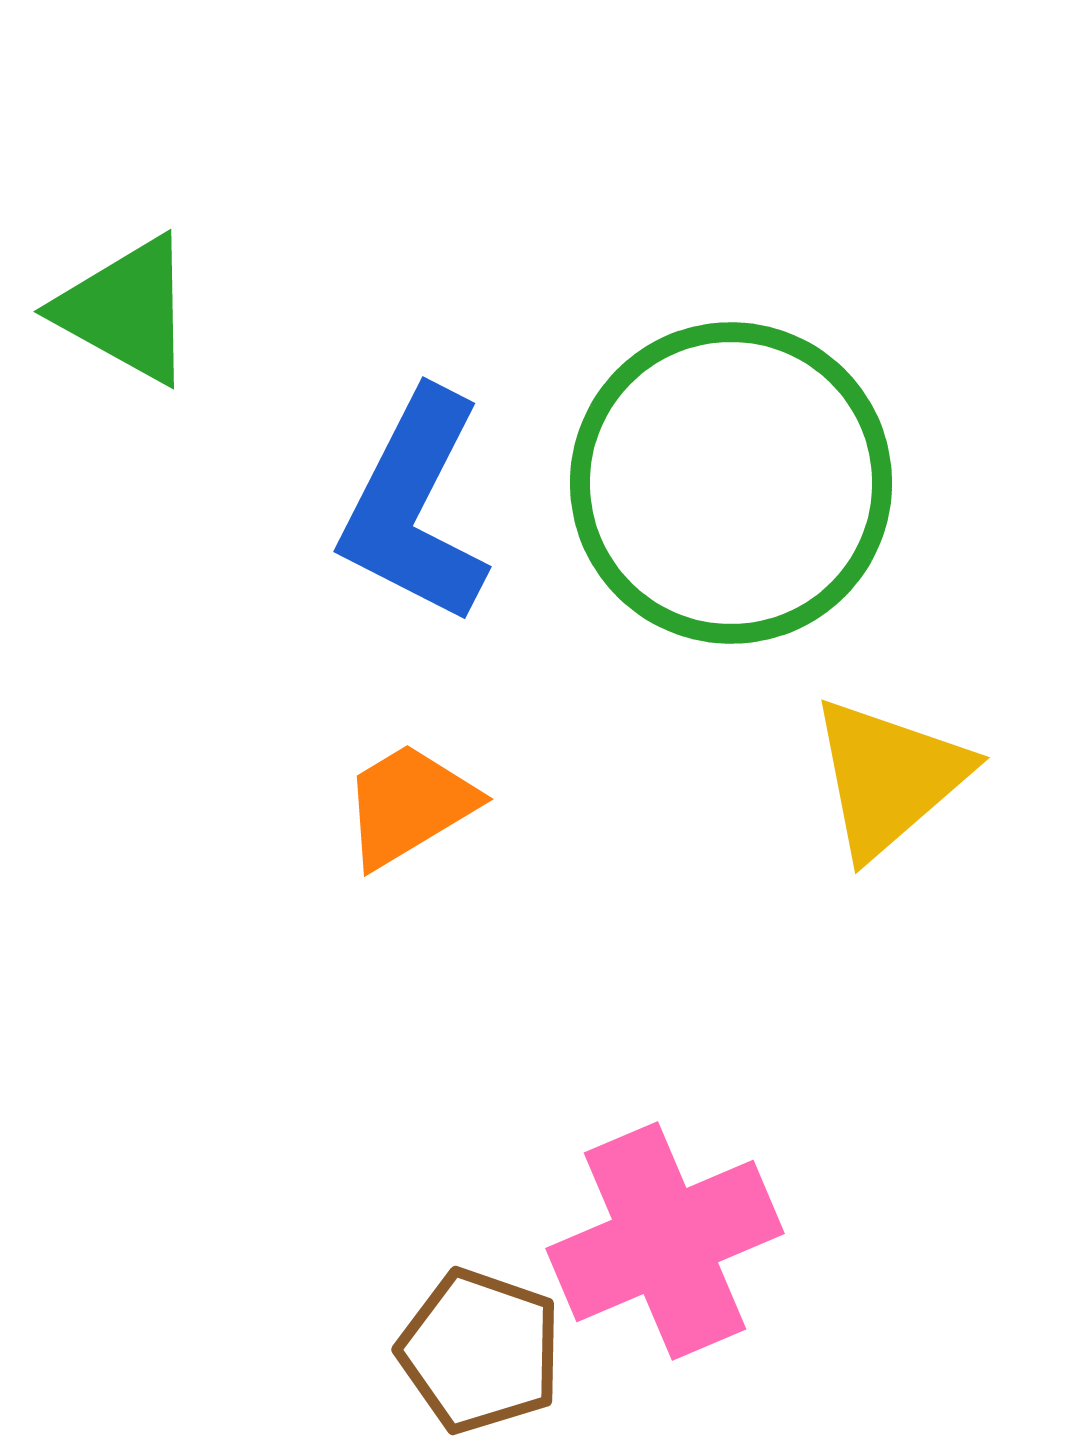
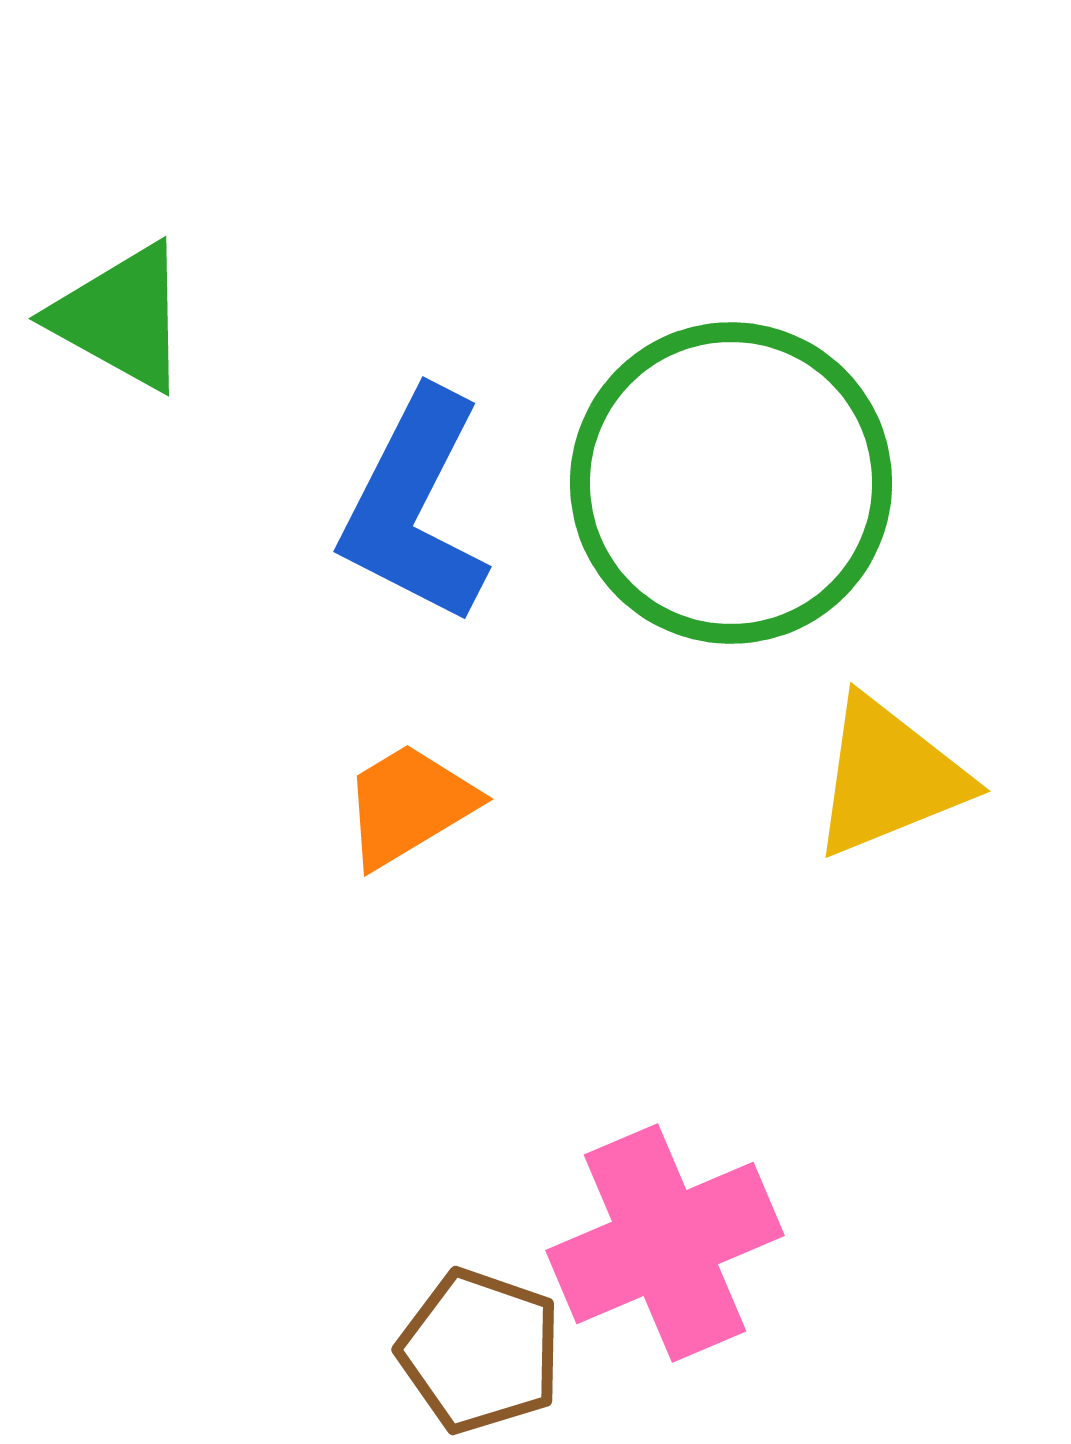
green triangle: moved 5 px left, 7 px down
yellow triangle: rotated 19 degrees clockwise
pink cross: moved 2 px down
